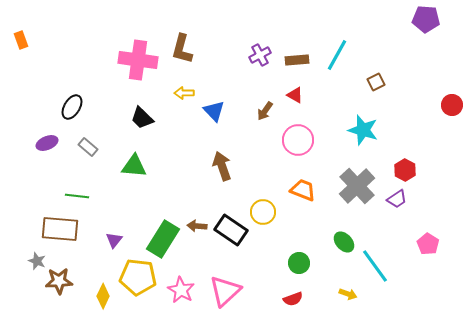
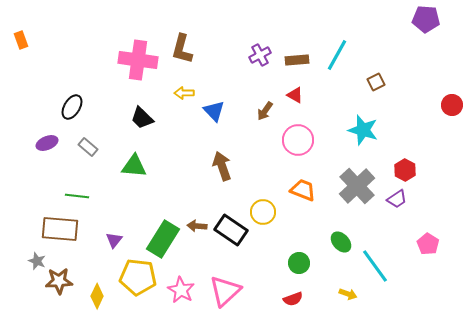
green ellipse at (344, 242): moved 3 px left
yellow diamond at (103, 296): moved 6 px left
